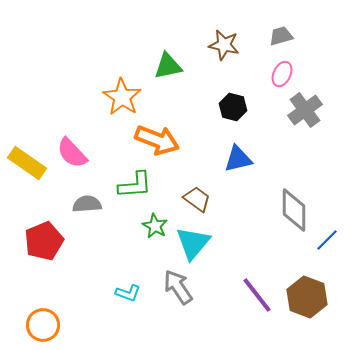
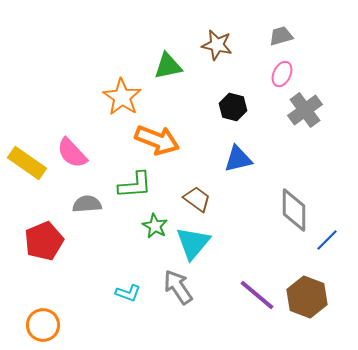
brown star: moved 7 px left
purple line: rotated 12 degrees counterclockwise
